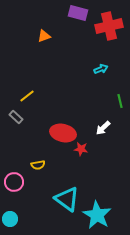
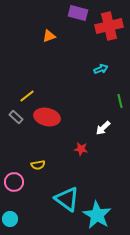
orange triangle: moved 5 px right
red ellipse: moved 16 px left, 16 px up
